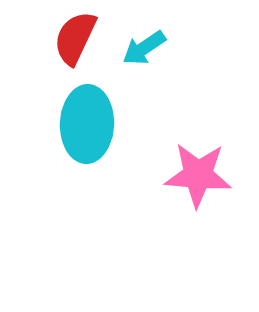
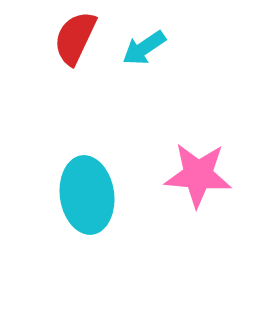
cyan ellipse: moved 71 px down; rotated 10 degrees counterclockwise
